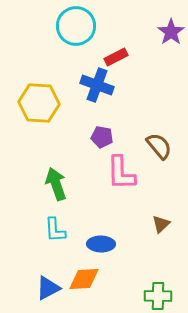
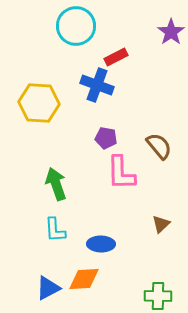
purple pentagon: moved 4 px right, 1 px down
